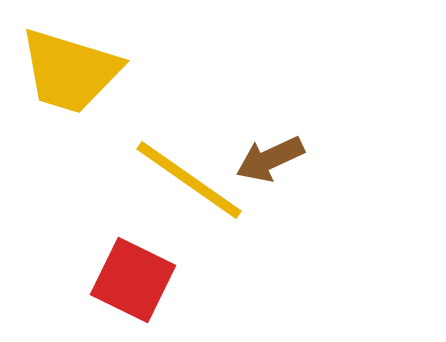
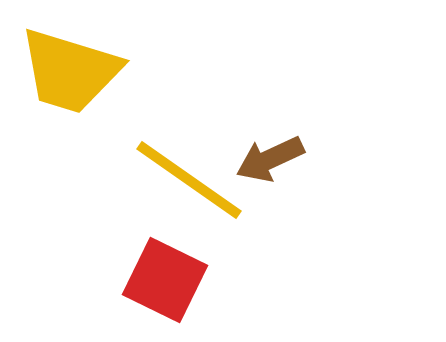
red square: moved 32 px right
